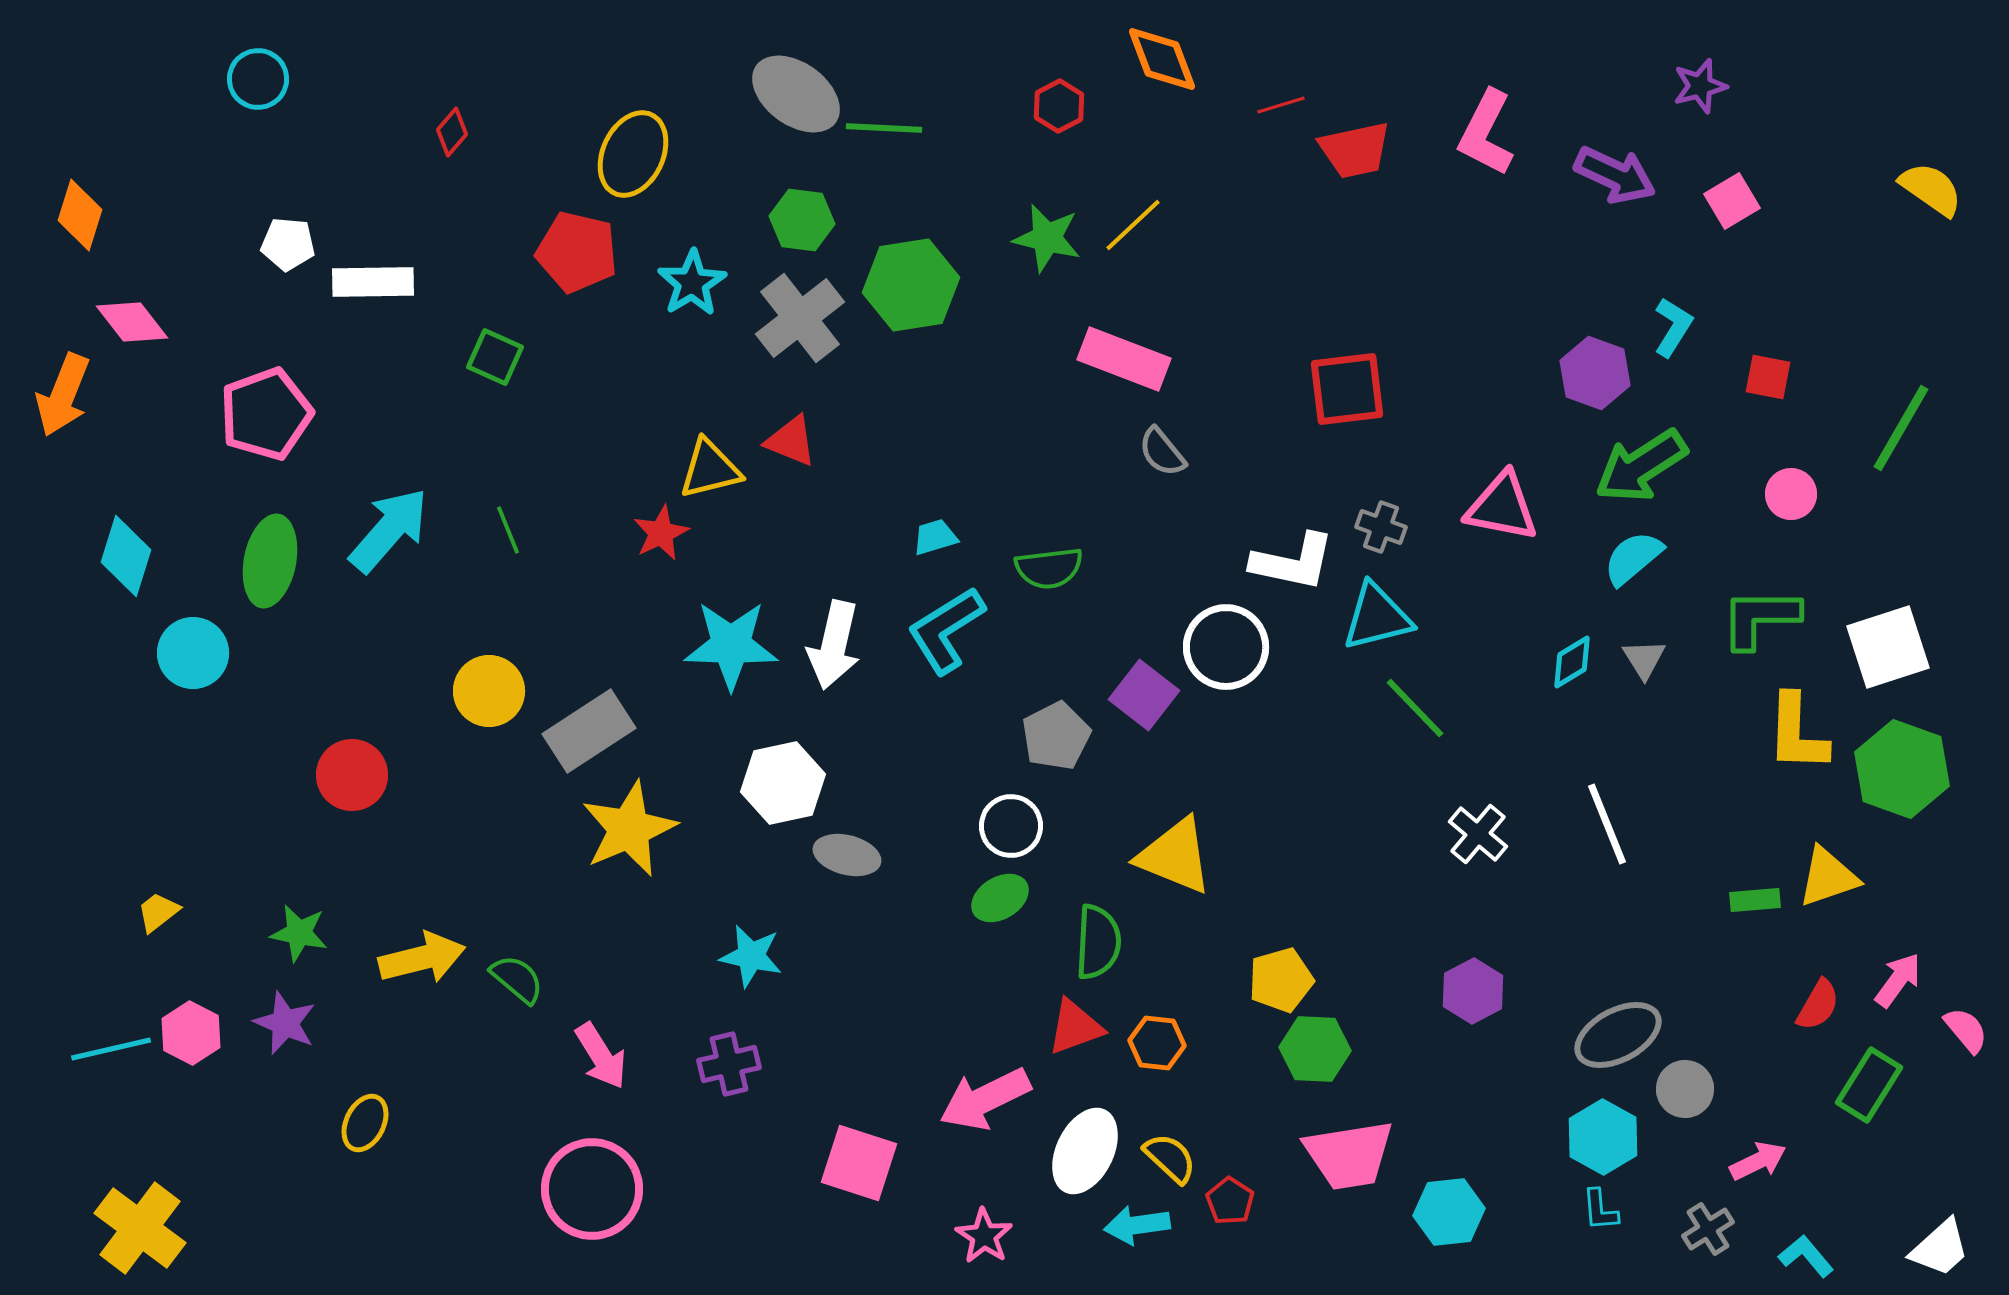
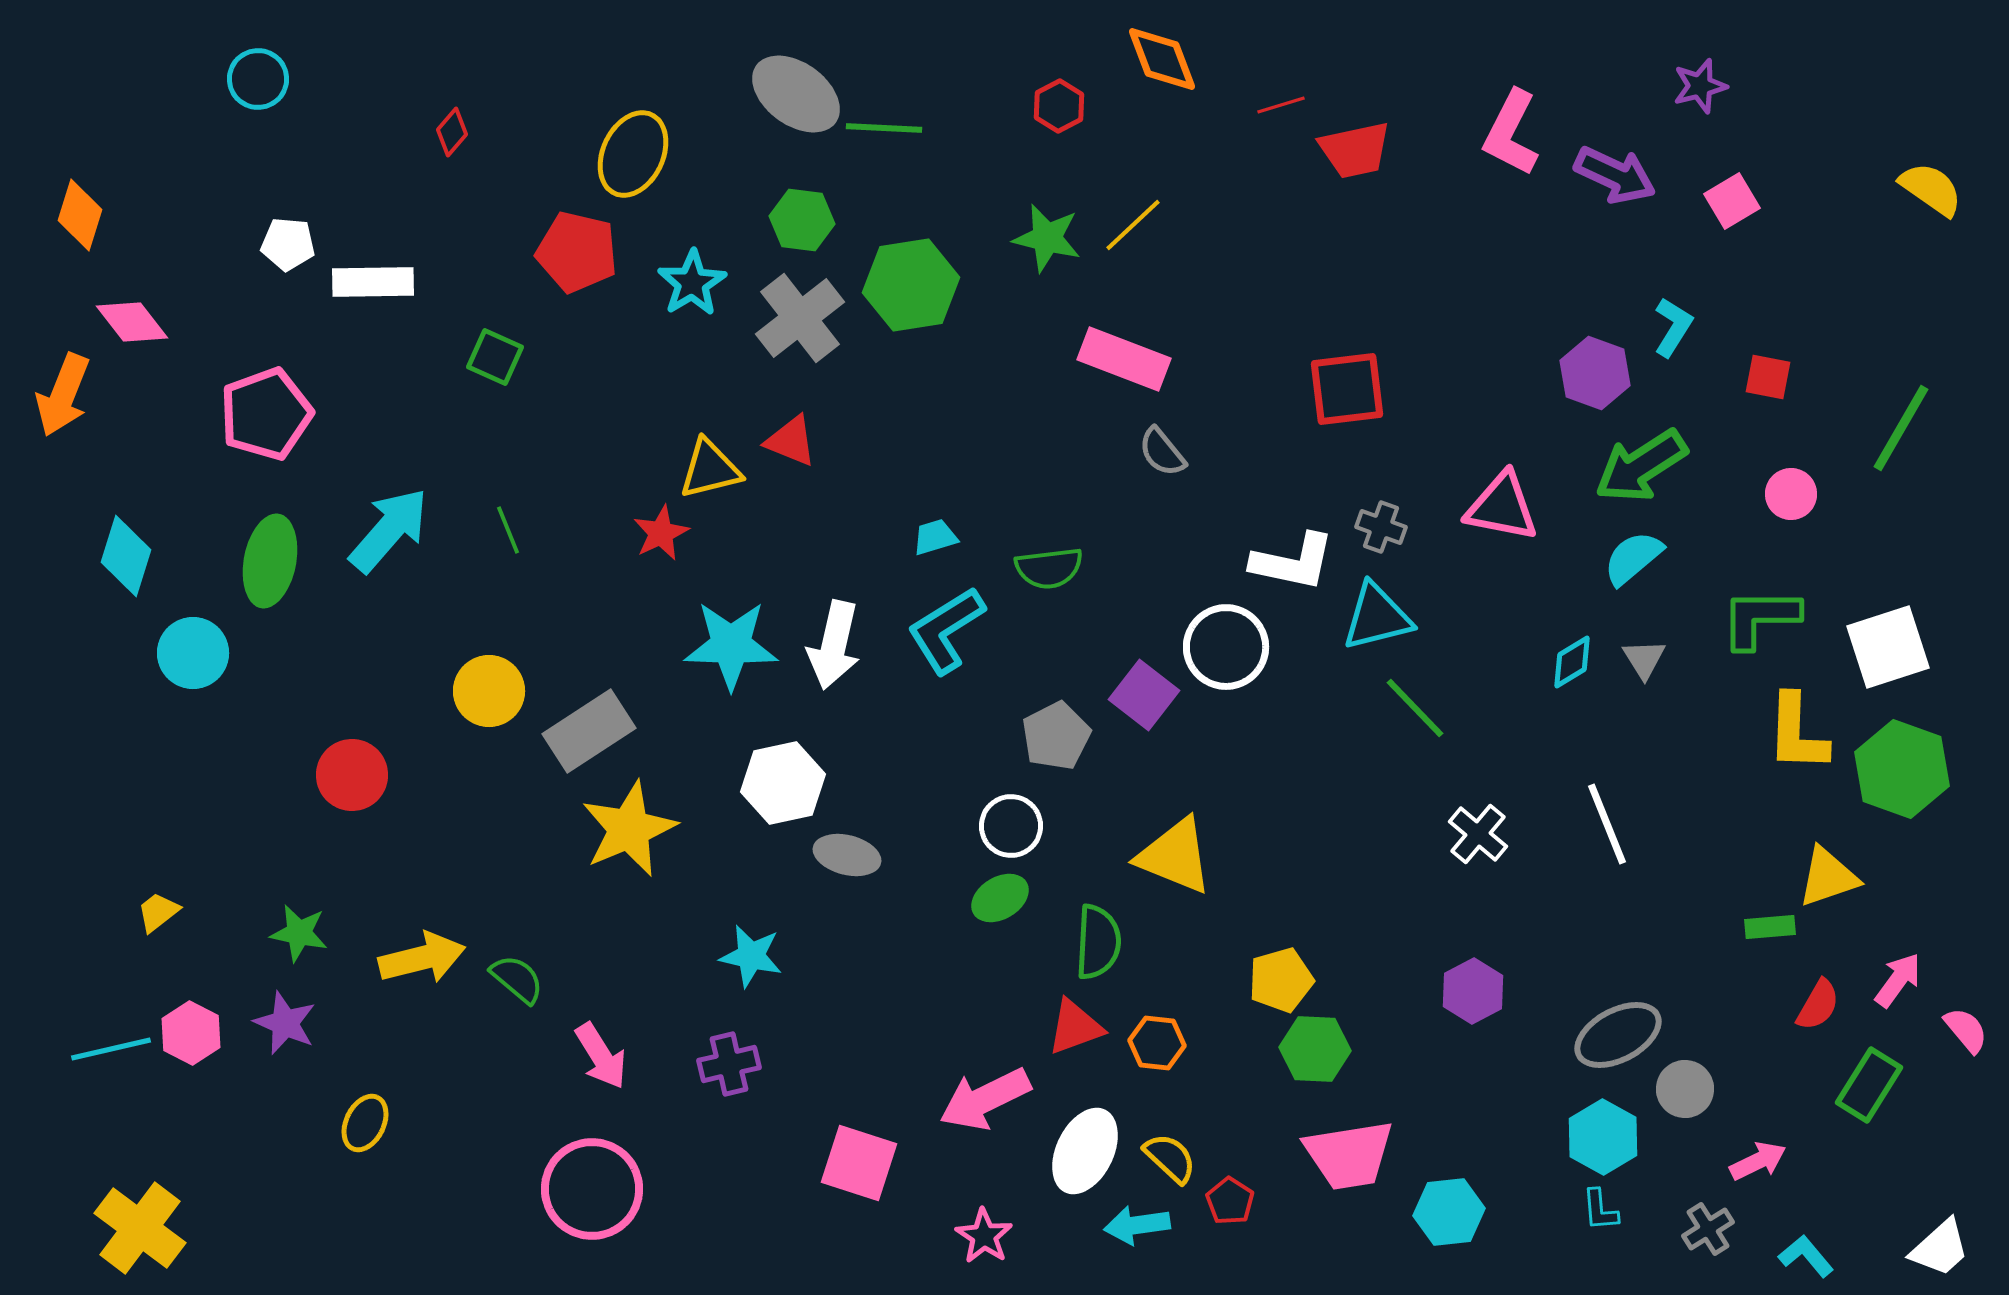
pink L-shape at (1486, 133): moved 25 px right
green rectangle at (1755, 900): moved 15 px right, 27 px down
